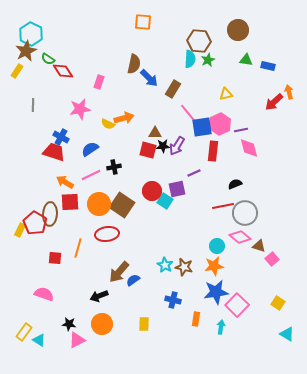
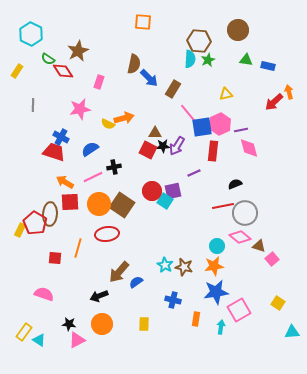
brown star at (26, 51): moved 52 px right
red square at (148, 150): rotated 12 degrees clockwise
pink line at (91, 175): moved 2 px right, 2 px down
purple square at (177, 189): moved 4 px left, 2 px down
blue semicircle at (133, 280): moved 3 px right, 2 px down
pink square at (237, 305): moved 2 px right, 5 px down; rotated 15 degrees clockwise
cyan triangle at (287, 334): moved 5 px right, 2 px up; rotated 35 degrees counterclockwise
